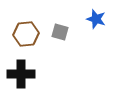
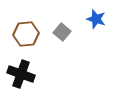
gray square: moved 2 px right; rotated 24 degrees clockwise
black cross: rotated 20 degrees clockwise
